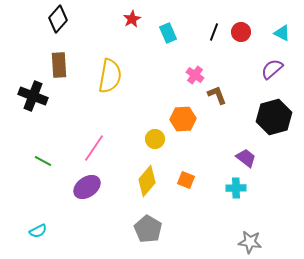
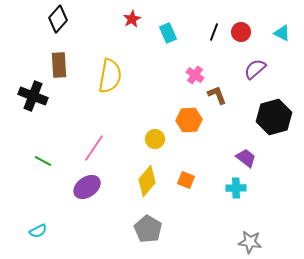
purple semicircle: moved 17 px left
orange hexagon: moved 6 px right, 1 px down
